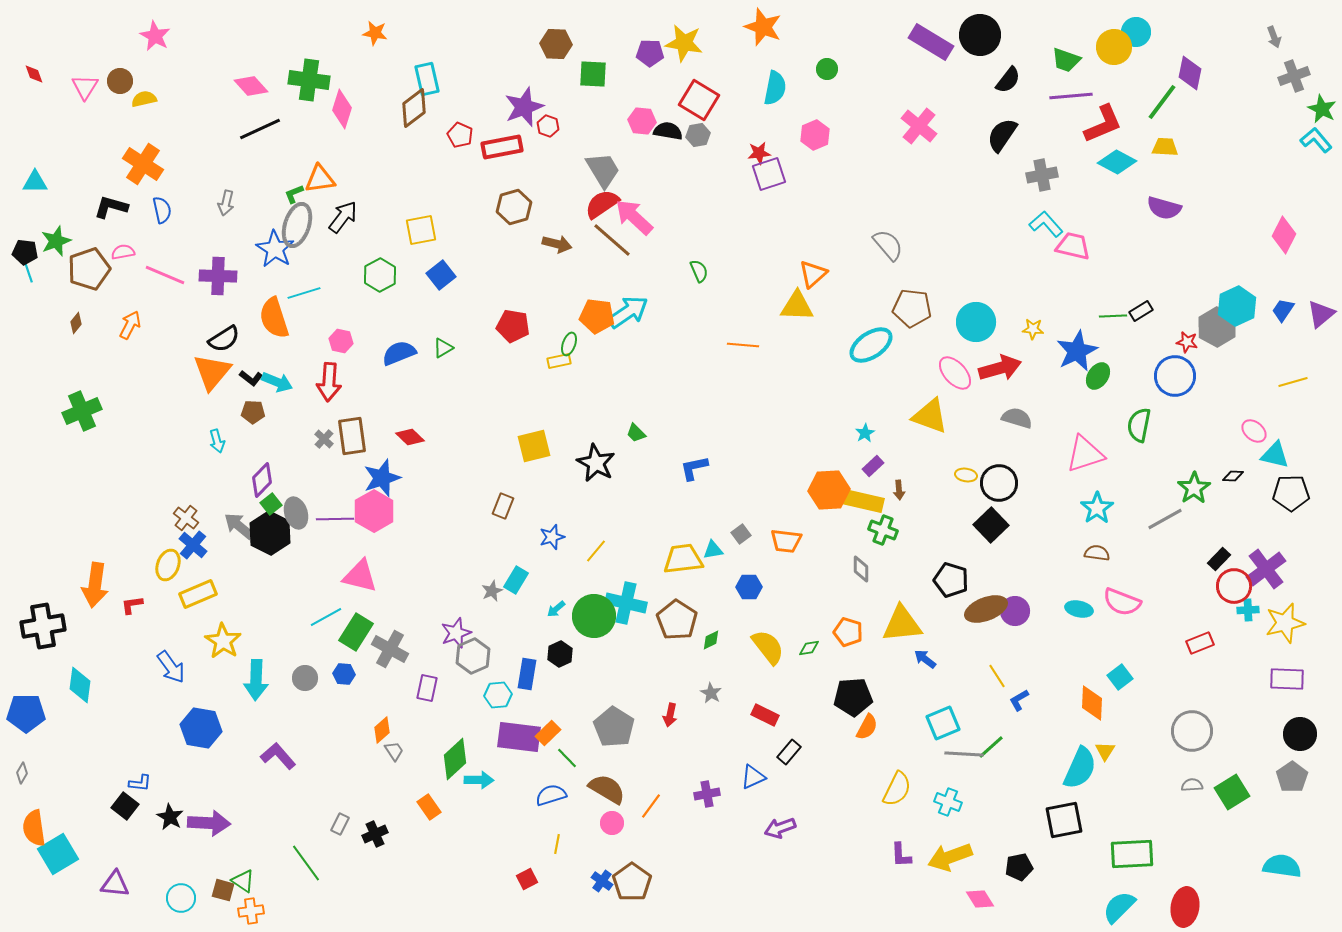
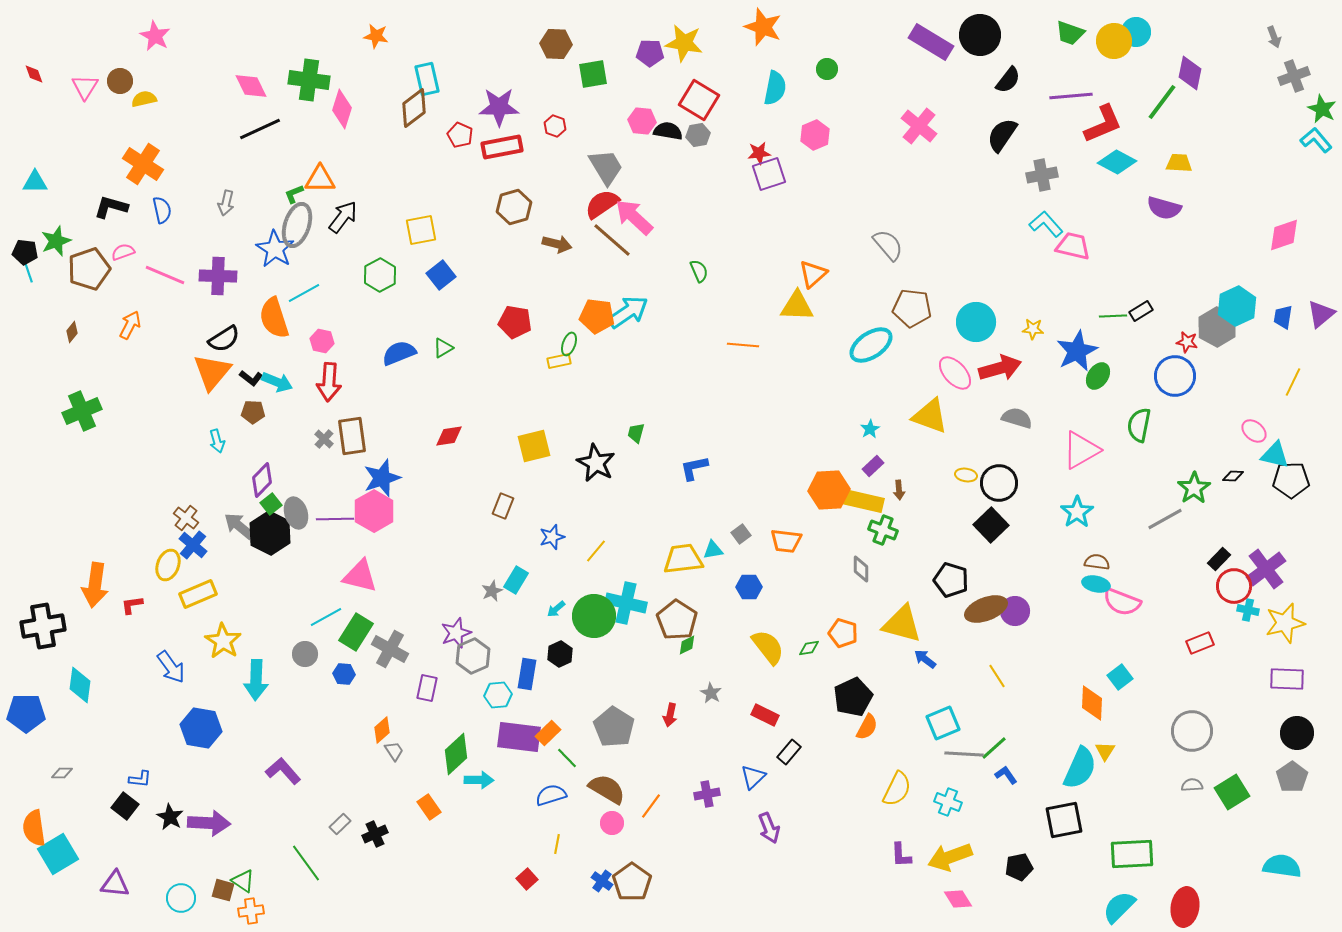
orange star at (375, 33): moved 1 px right, 3 px down
yellow circle at (1114, 47): moved 6 px up
green trapezoid at (1066, 60): moved 4 px right, 27 px up
green square at (593, 74): rotated 12 degrees counterclockwise
pink diamond at (251, 86): rotated 16 degrees clockwise
purple star at (524, 107): moved 25 px left; rotated 21 degrees clockwise
red hexagon at (548, 126): moved 7 px right
yellow trapezoid at (1165, 147): moved 14 px right, 16 px down
gray trapezoid at (603, 170): moved 3 px right, 3 px up
orange triangle at (320, 179): rotated 8 degrees clockwise
pink diamond at (1284, 235): rotated 45 degrees clockwise
pink semicircle at (123, 252): rotated 10 degrees counterclockwise
cyan line at (304, 293): rotated 12 degrees counterclockwise
blue trapezoid at (1283, 310): moved 7 px down; rotated 25 degrees counterclockwise
brown diamond at (76, 323): moved 4 px left, 9 px down
red pentagon at (513, 326): moved 2 px right, 4 px up
pink hexagon at (341, 341): moved 19 px left
yellow line at (1293, 382): rotated 48 degrees counterclockwise
green trapezoid at (636, 433): rotated 60 degrees clockwise
cyan star at (865, 433): moved 5 px right, 4 px up
red diamond at (410, 437): moved 39 px right, 1 px up; rotated 52 degrees counterclockwise
pink triangle at (1085, 454): moved 4 px left, 4 px up; rotated 12 degrees counterclockwise
black pentagon at (1291, 493): moved 13 px up
cyan star at (1097, 508): moved 20 px left, 4 px down
brown semicircle at (1097, 553): moved 9 px down
cyan ellipse at (1079, 609): moved 17 px right, 25 px up
cyan cross at (1248, 610): rotated 15 degrees clockwise
yellow triangle at (902, 624): rotated 21 degrees clockwise
orange pentagon at (848, 632): moved 5 px left, 1 px down
green diamond at (711, 640): moved 24 px left, 5 px down
gray circle at (305, 678): moved 24 px up
black pentagon at (853, 697): rotated 21 degrees counterclockwise
blue L-shape at (1019, 700): moved 13 px left, 75 px down; rotated 85 degrees clockwise
black circle at (1300, 734): moved 3 px left, 1 px up
green line at (991, 747): moved 3 px right, 1 px down
purple L-shape at (278, 756): moved 5 px right, 15 px down
green diamond at (455, 759): moved 1 px right, 5 px up
gray diamond at (22, 773): moved 40 px right; rotated 60 degrees clockwise
blue triangle at (753, 777): rotated 20 degrees counterclockwise
blue L-shape at (140, 783): moved 4 px up
gray rectangle at (340, 824): rotated 20 degrees clockwise
purple arrow at (780, 828): moved 11 px left; rotated 92 degrees counterclockwise
red square at (527, 879): rotated 15 degrees counterclockwise
pink diamond at (980, 899): moved 22 px left
